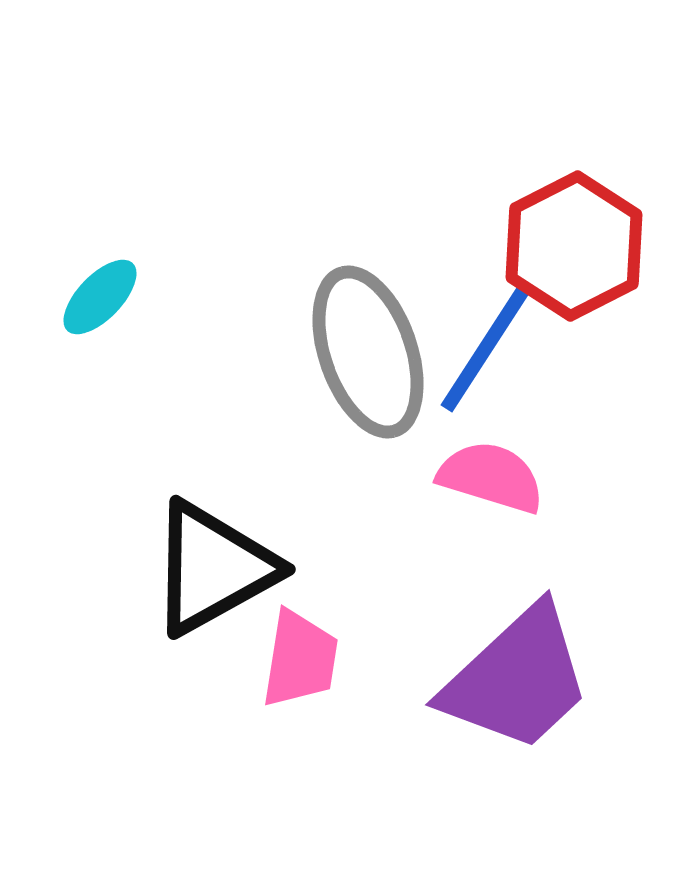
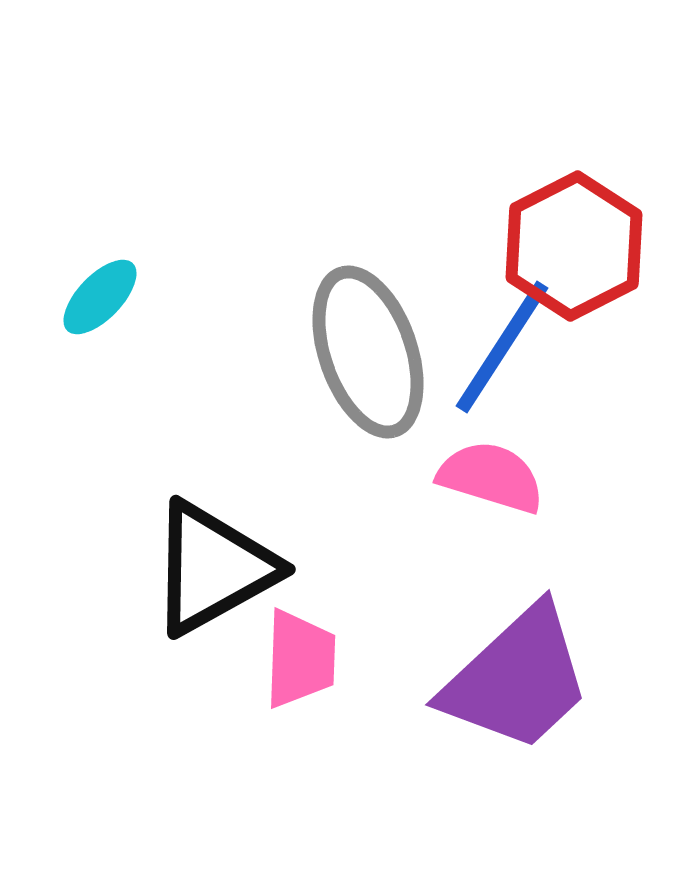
blue line: moved 15 px right, 1 px down
pink trapezoid: rotated 7 degrees counterclockwise
